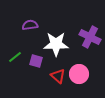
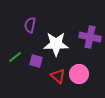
purple semicircle: rotated 70 degrees counterclockwise
purple cross: rotated 15 degrees counterclockwise
